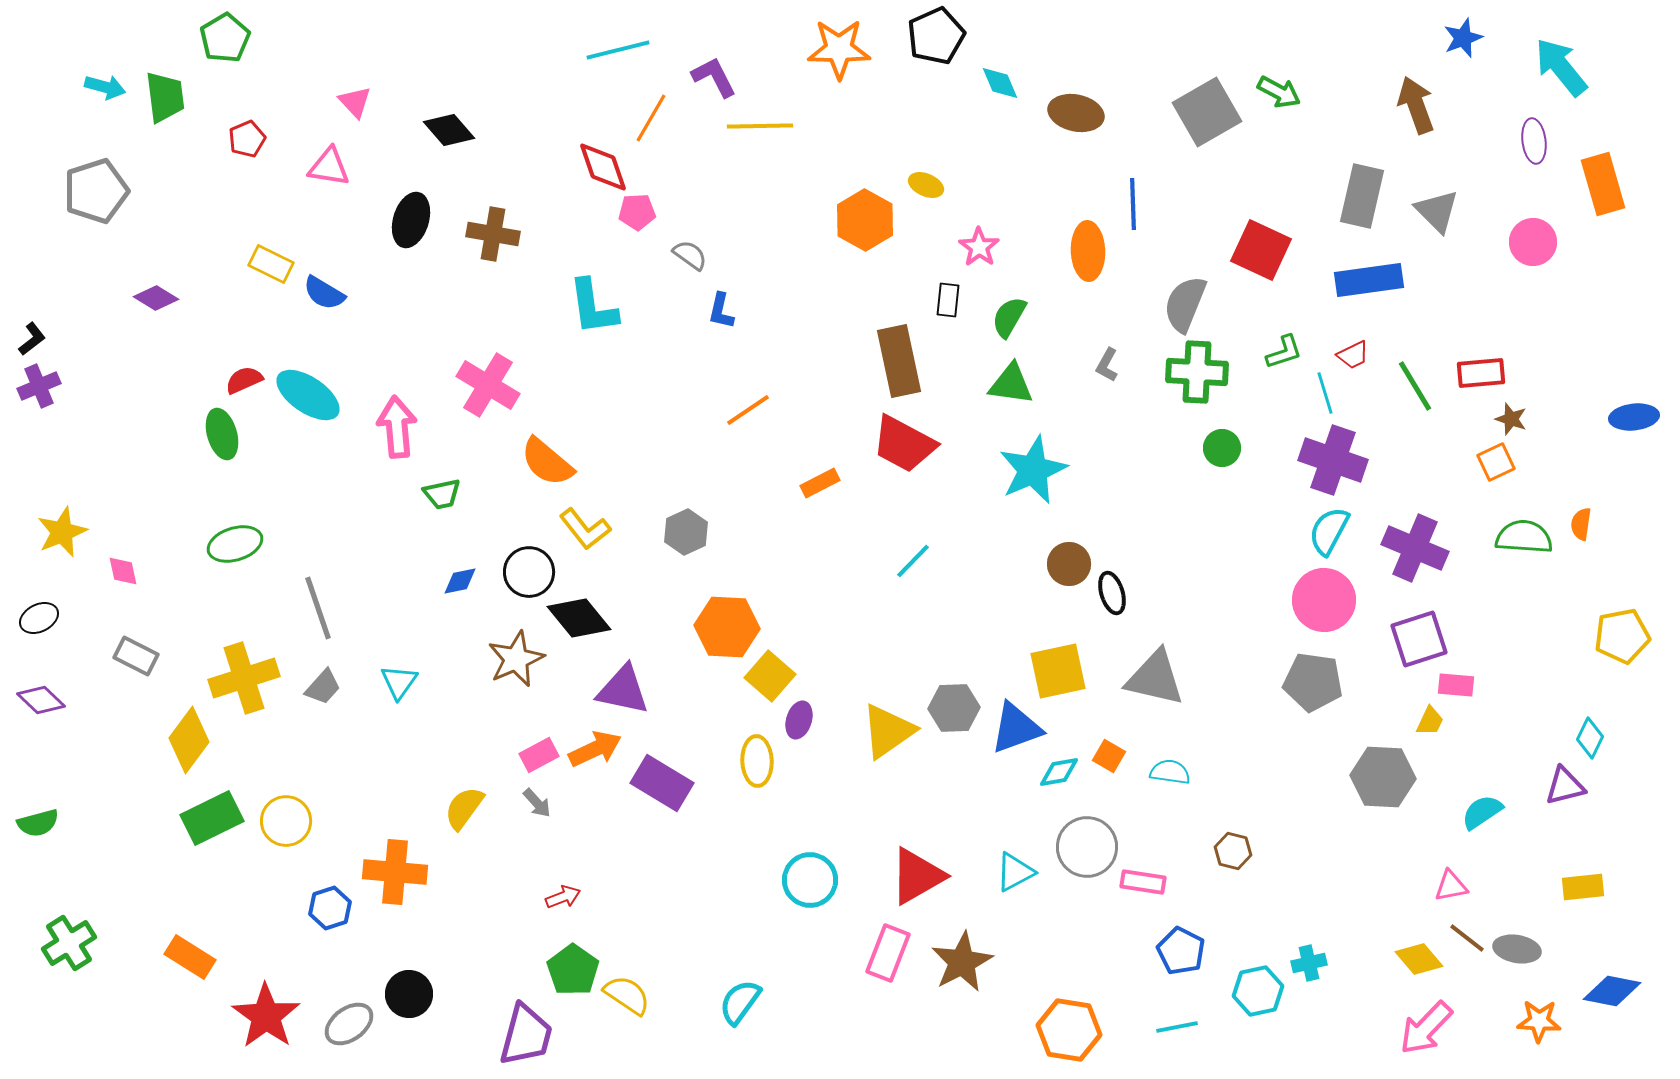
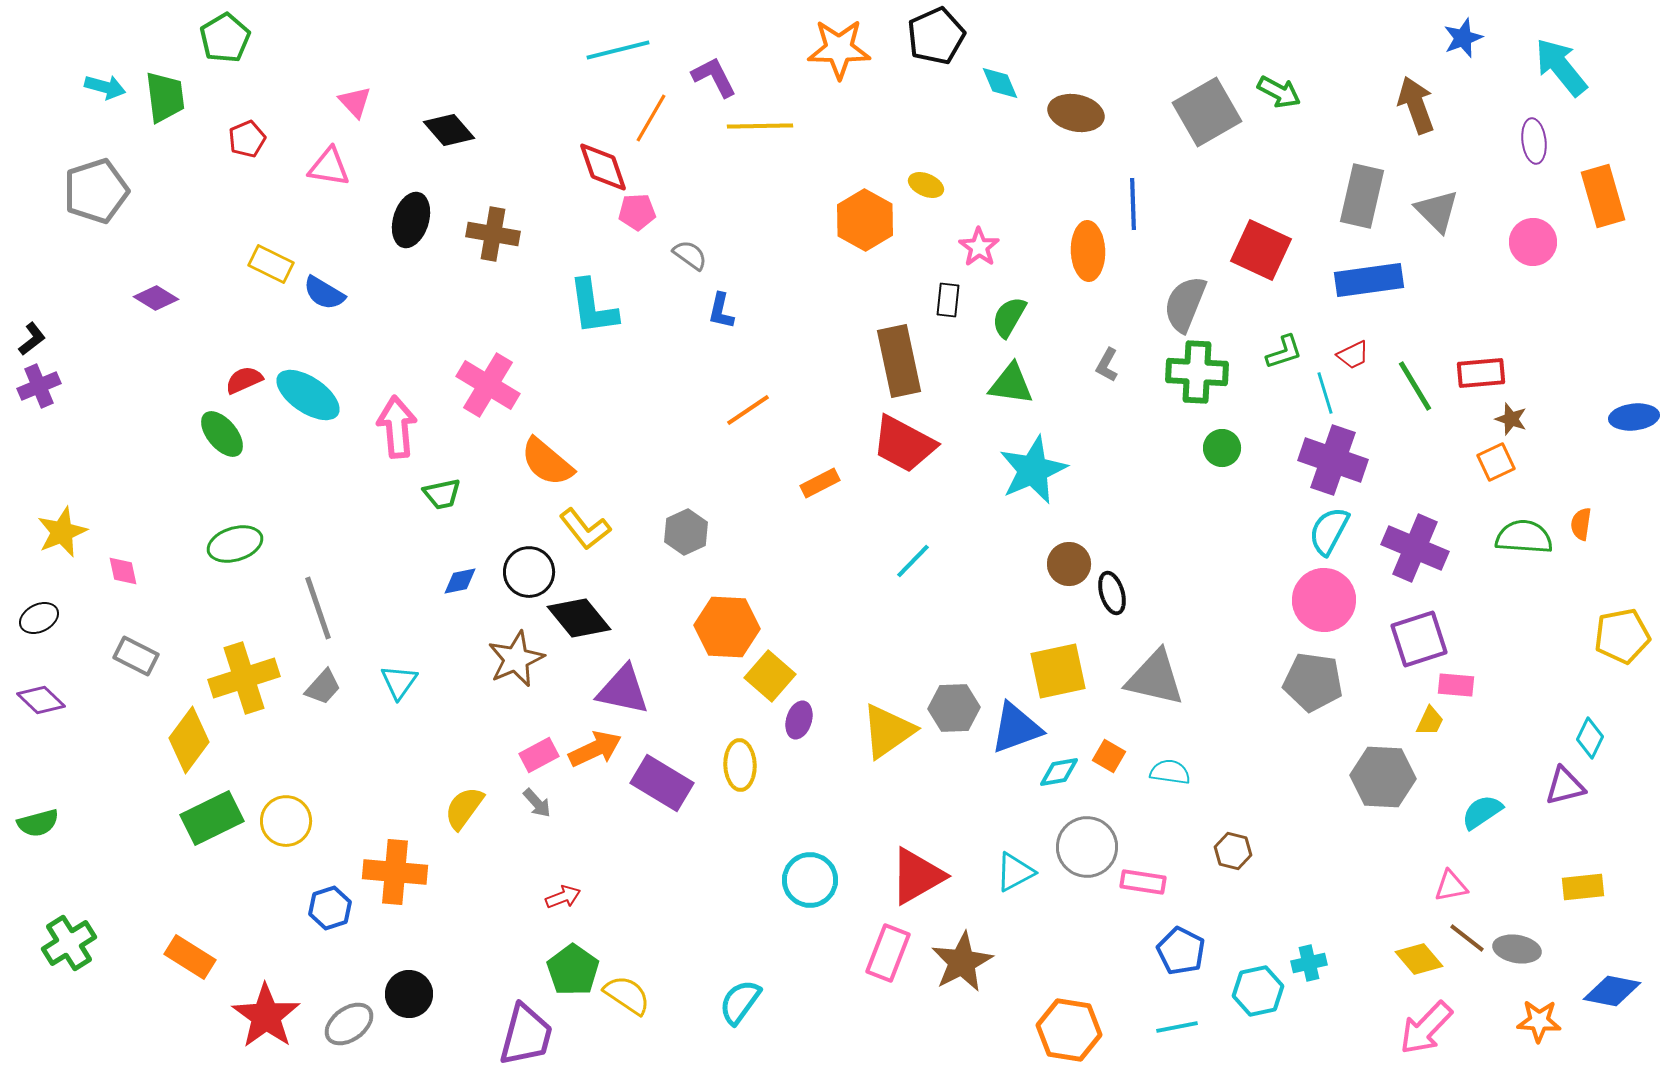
orange rectangle at (1603, 184): moved 12 px down
green ellipse at (222, 434): rotated 24 degrees counterclockwise
yellow ellipse at (757, 761): moved 17 px left, 4 px down
